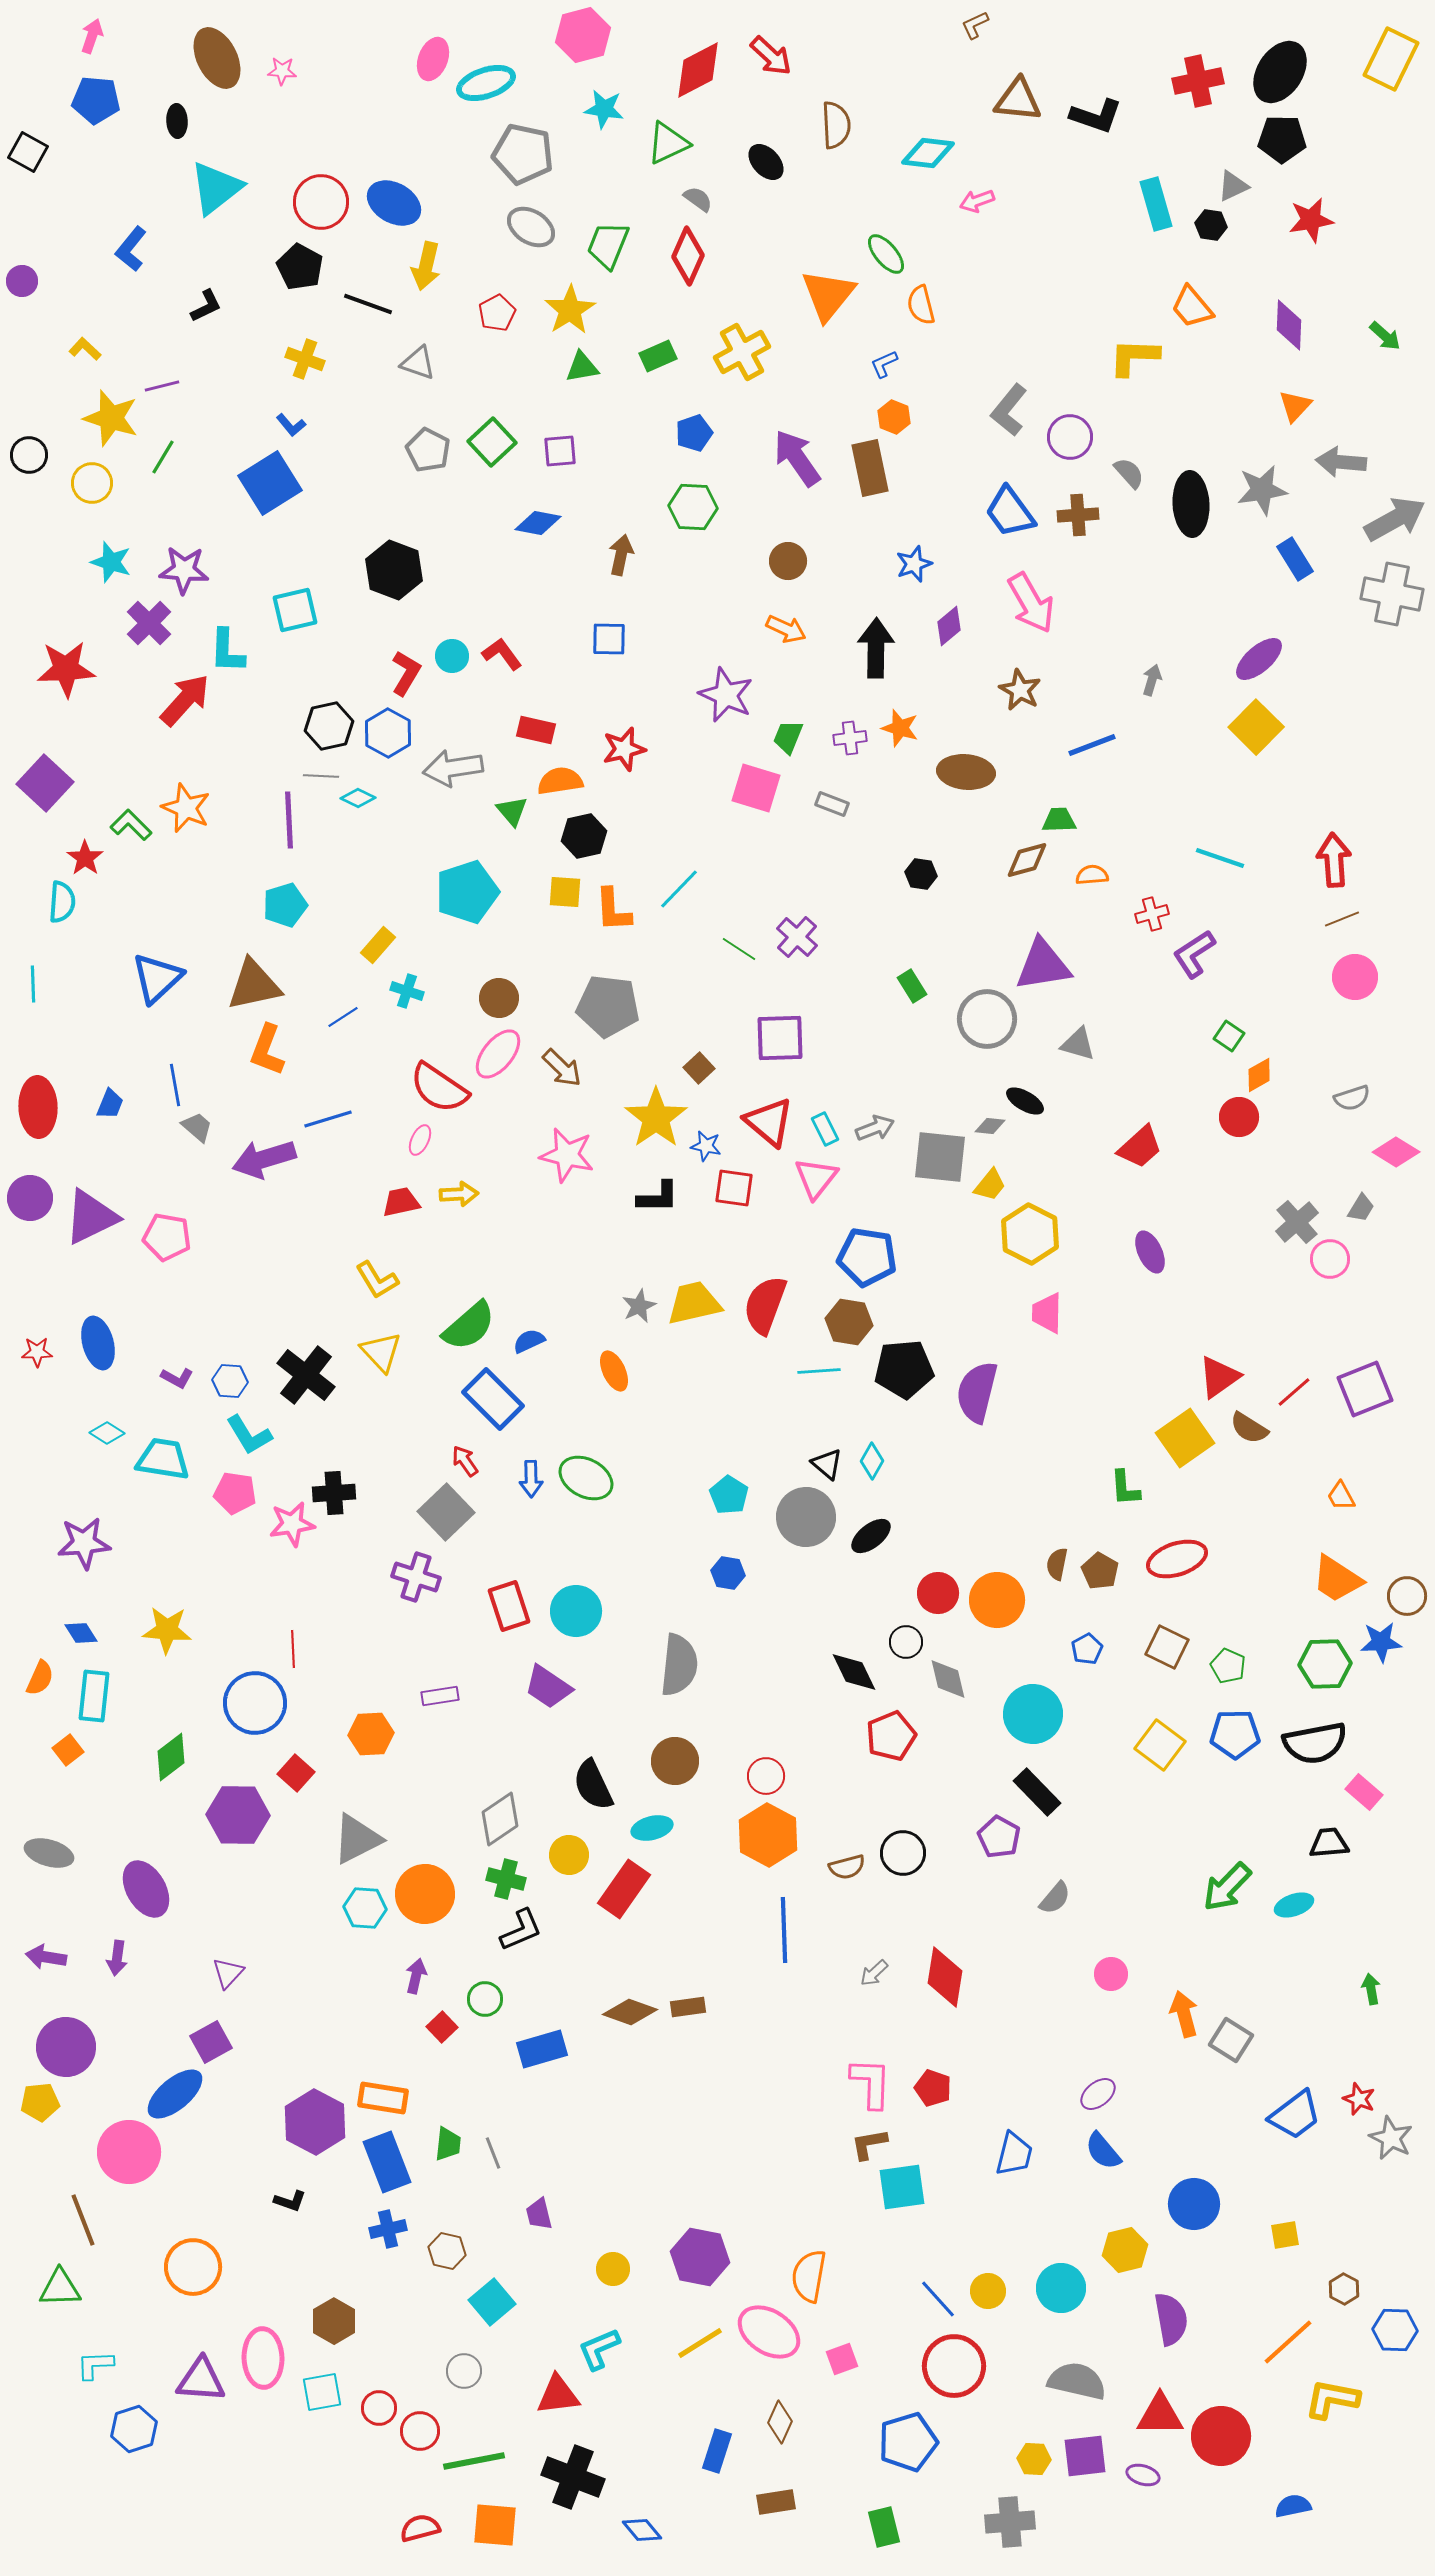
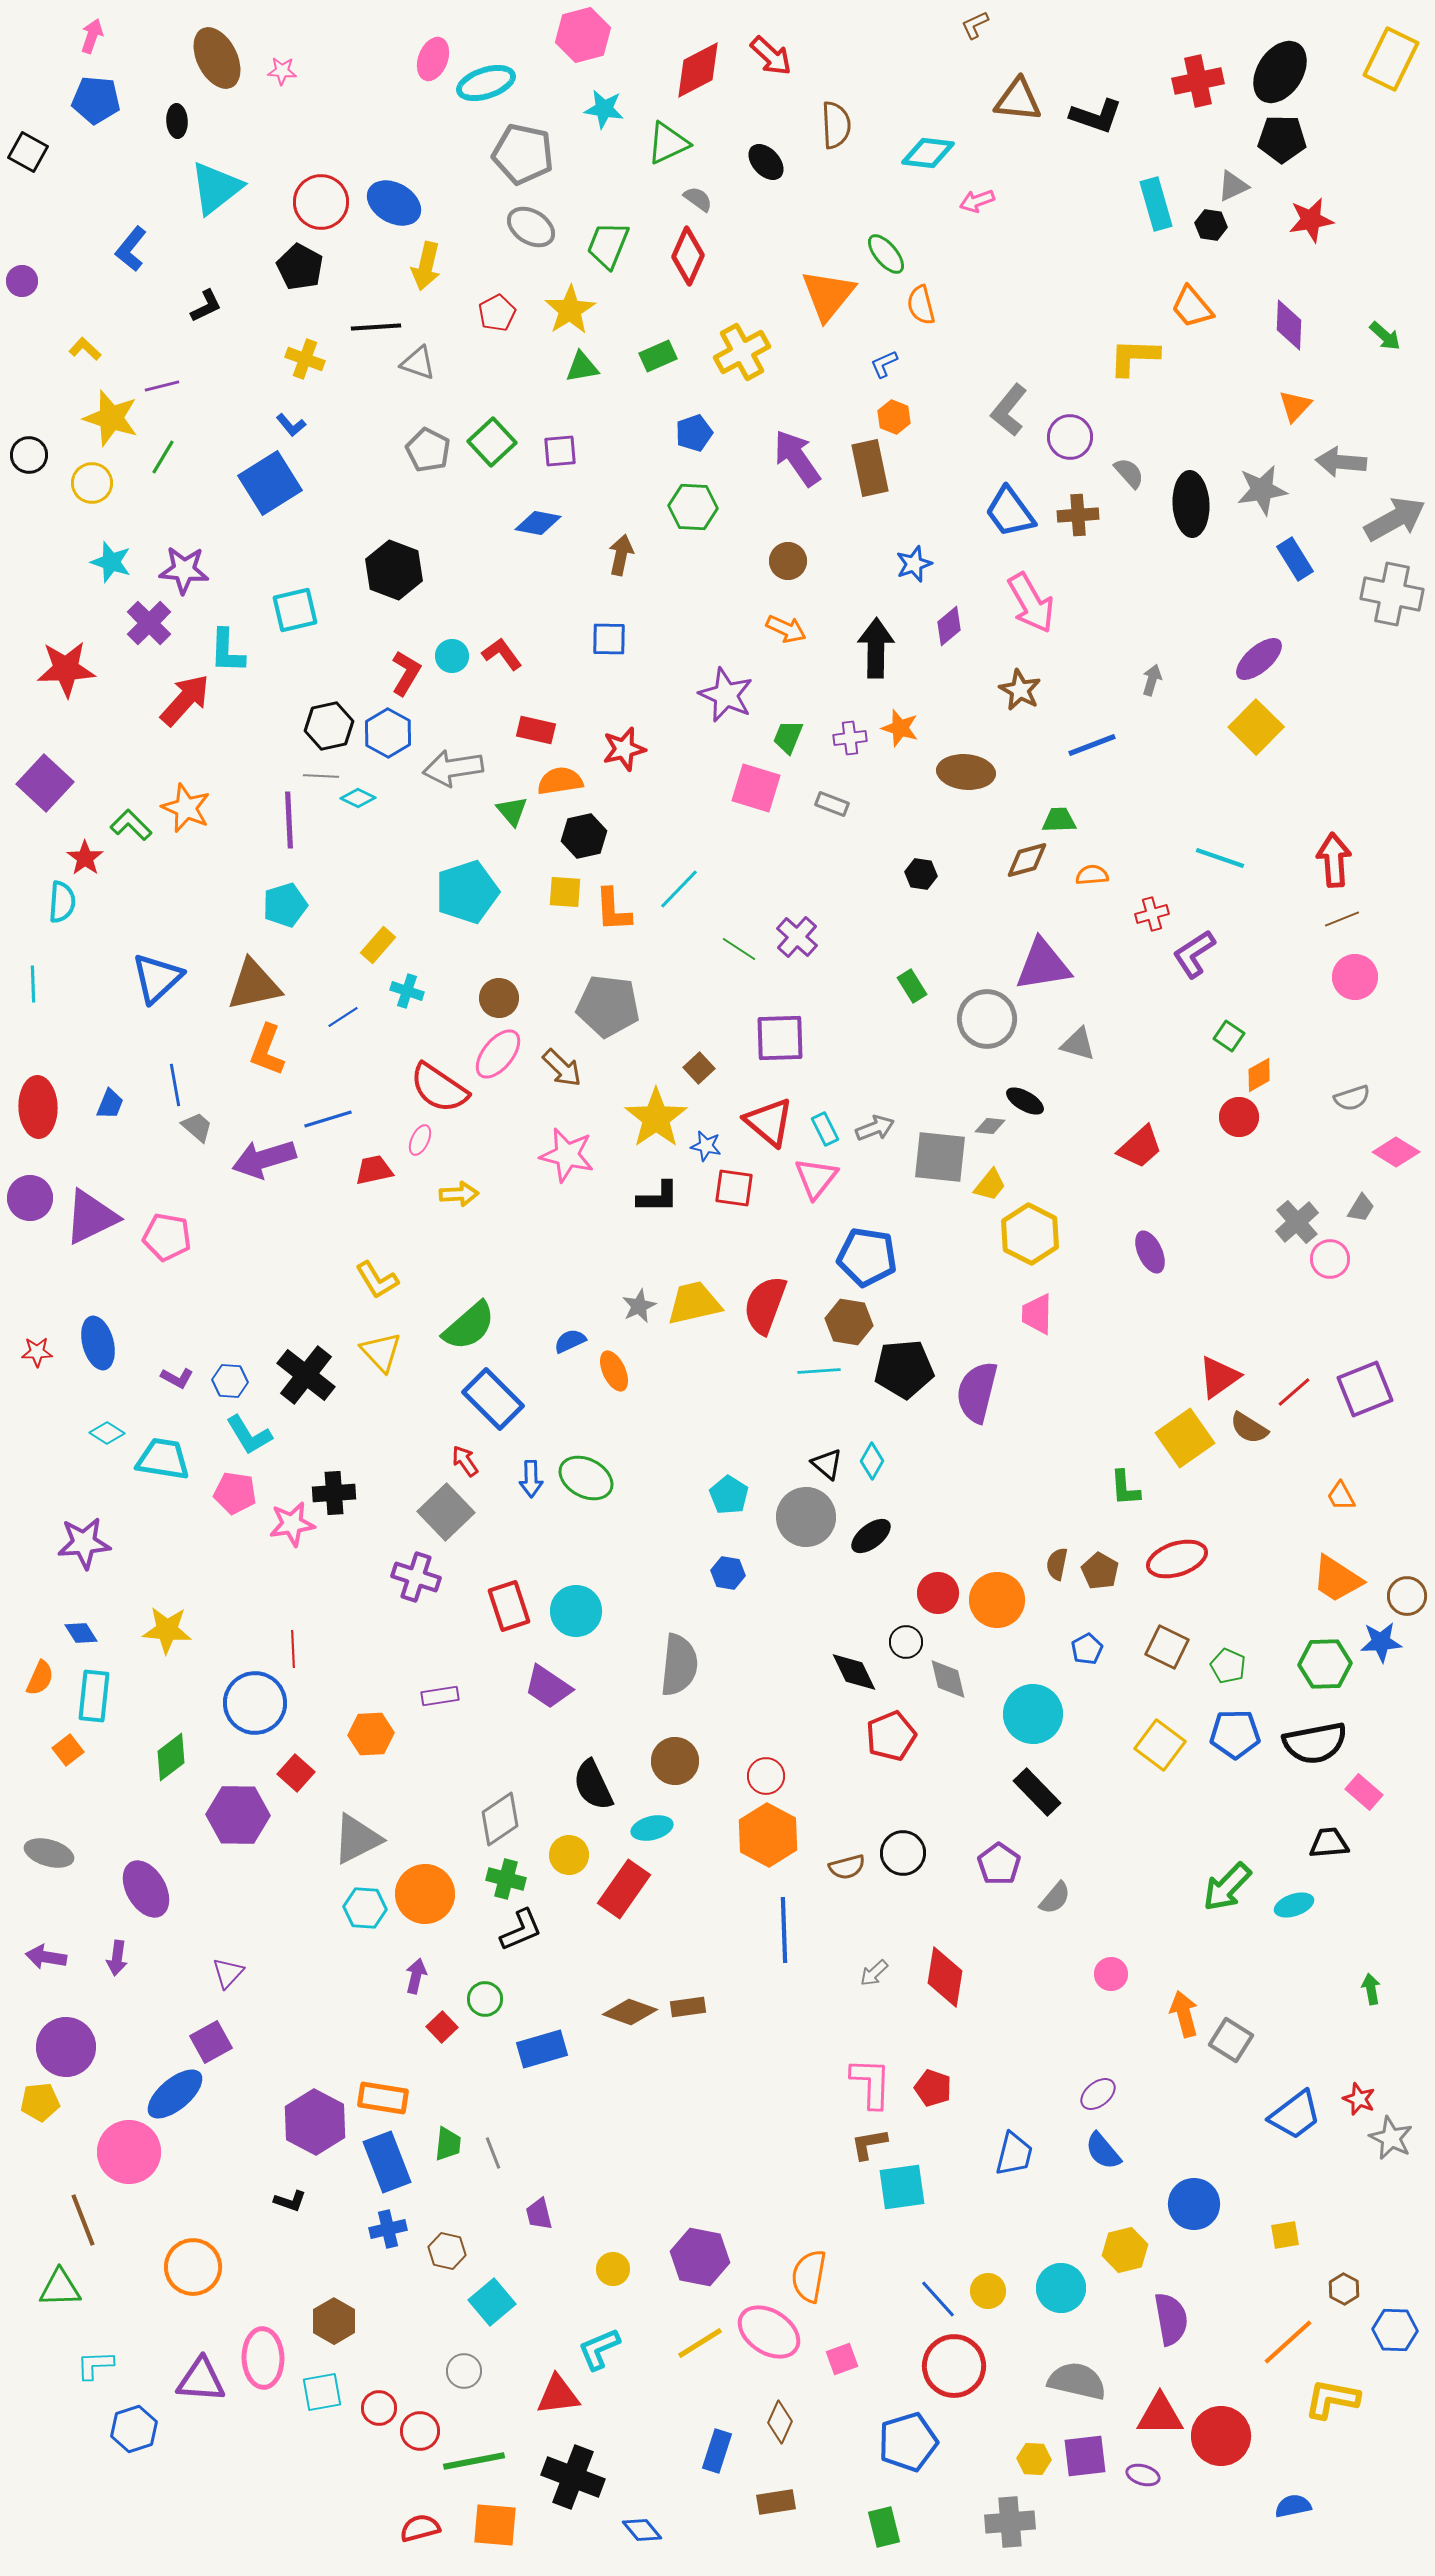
black line at (368, 304): moved 8 px right, 23 px down; rotated 24 degrees counterclockwise
red trapezoid at (401, 1202): moved 27 px left, 32 px up
pink trapezoid at (1047, 1313): moved 10 px left, 1 px down
blue semicircle at (529, 1341): moved 41 px right
purple pentagon at (999, 1837): moved 27 px down; rotated 6 degrees clockwise
